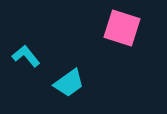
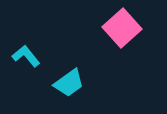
pink square: rotated 30 degrees clockwise
